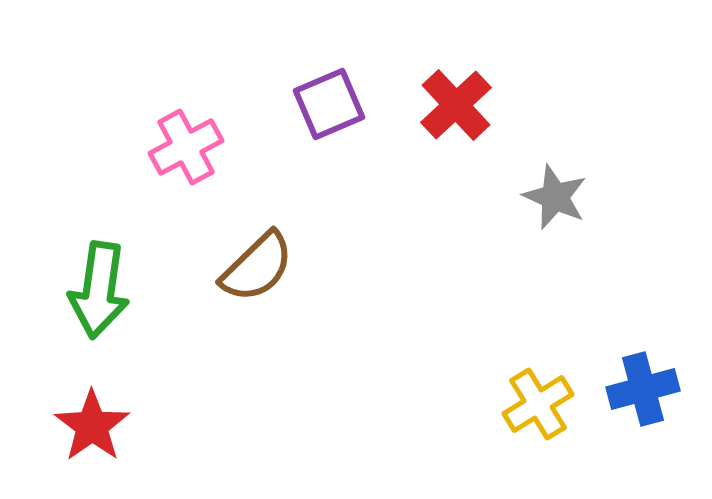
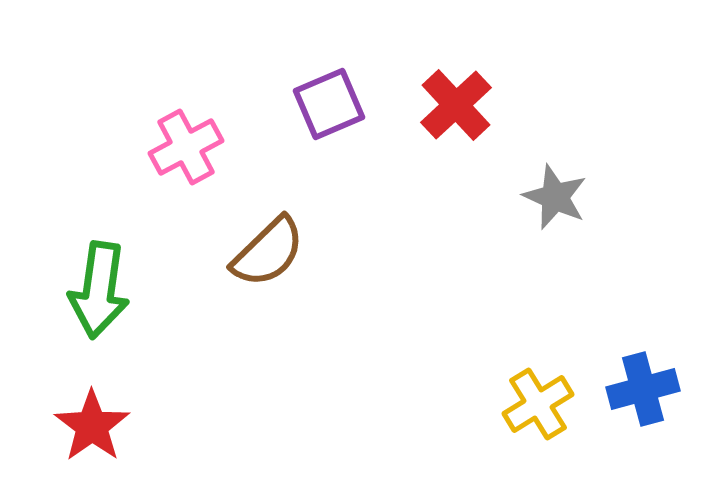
brown semicircle: moved 11 px right, 15 px up
